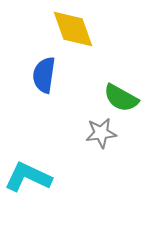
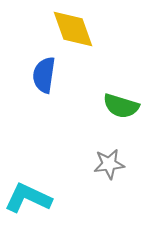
green semicircle: moved 8 px down; rotated 12 degrees counterclockwise
gray star: moved 8 px right, 31 px down
cyan L-shape: moved 21 px down
